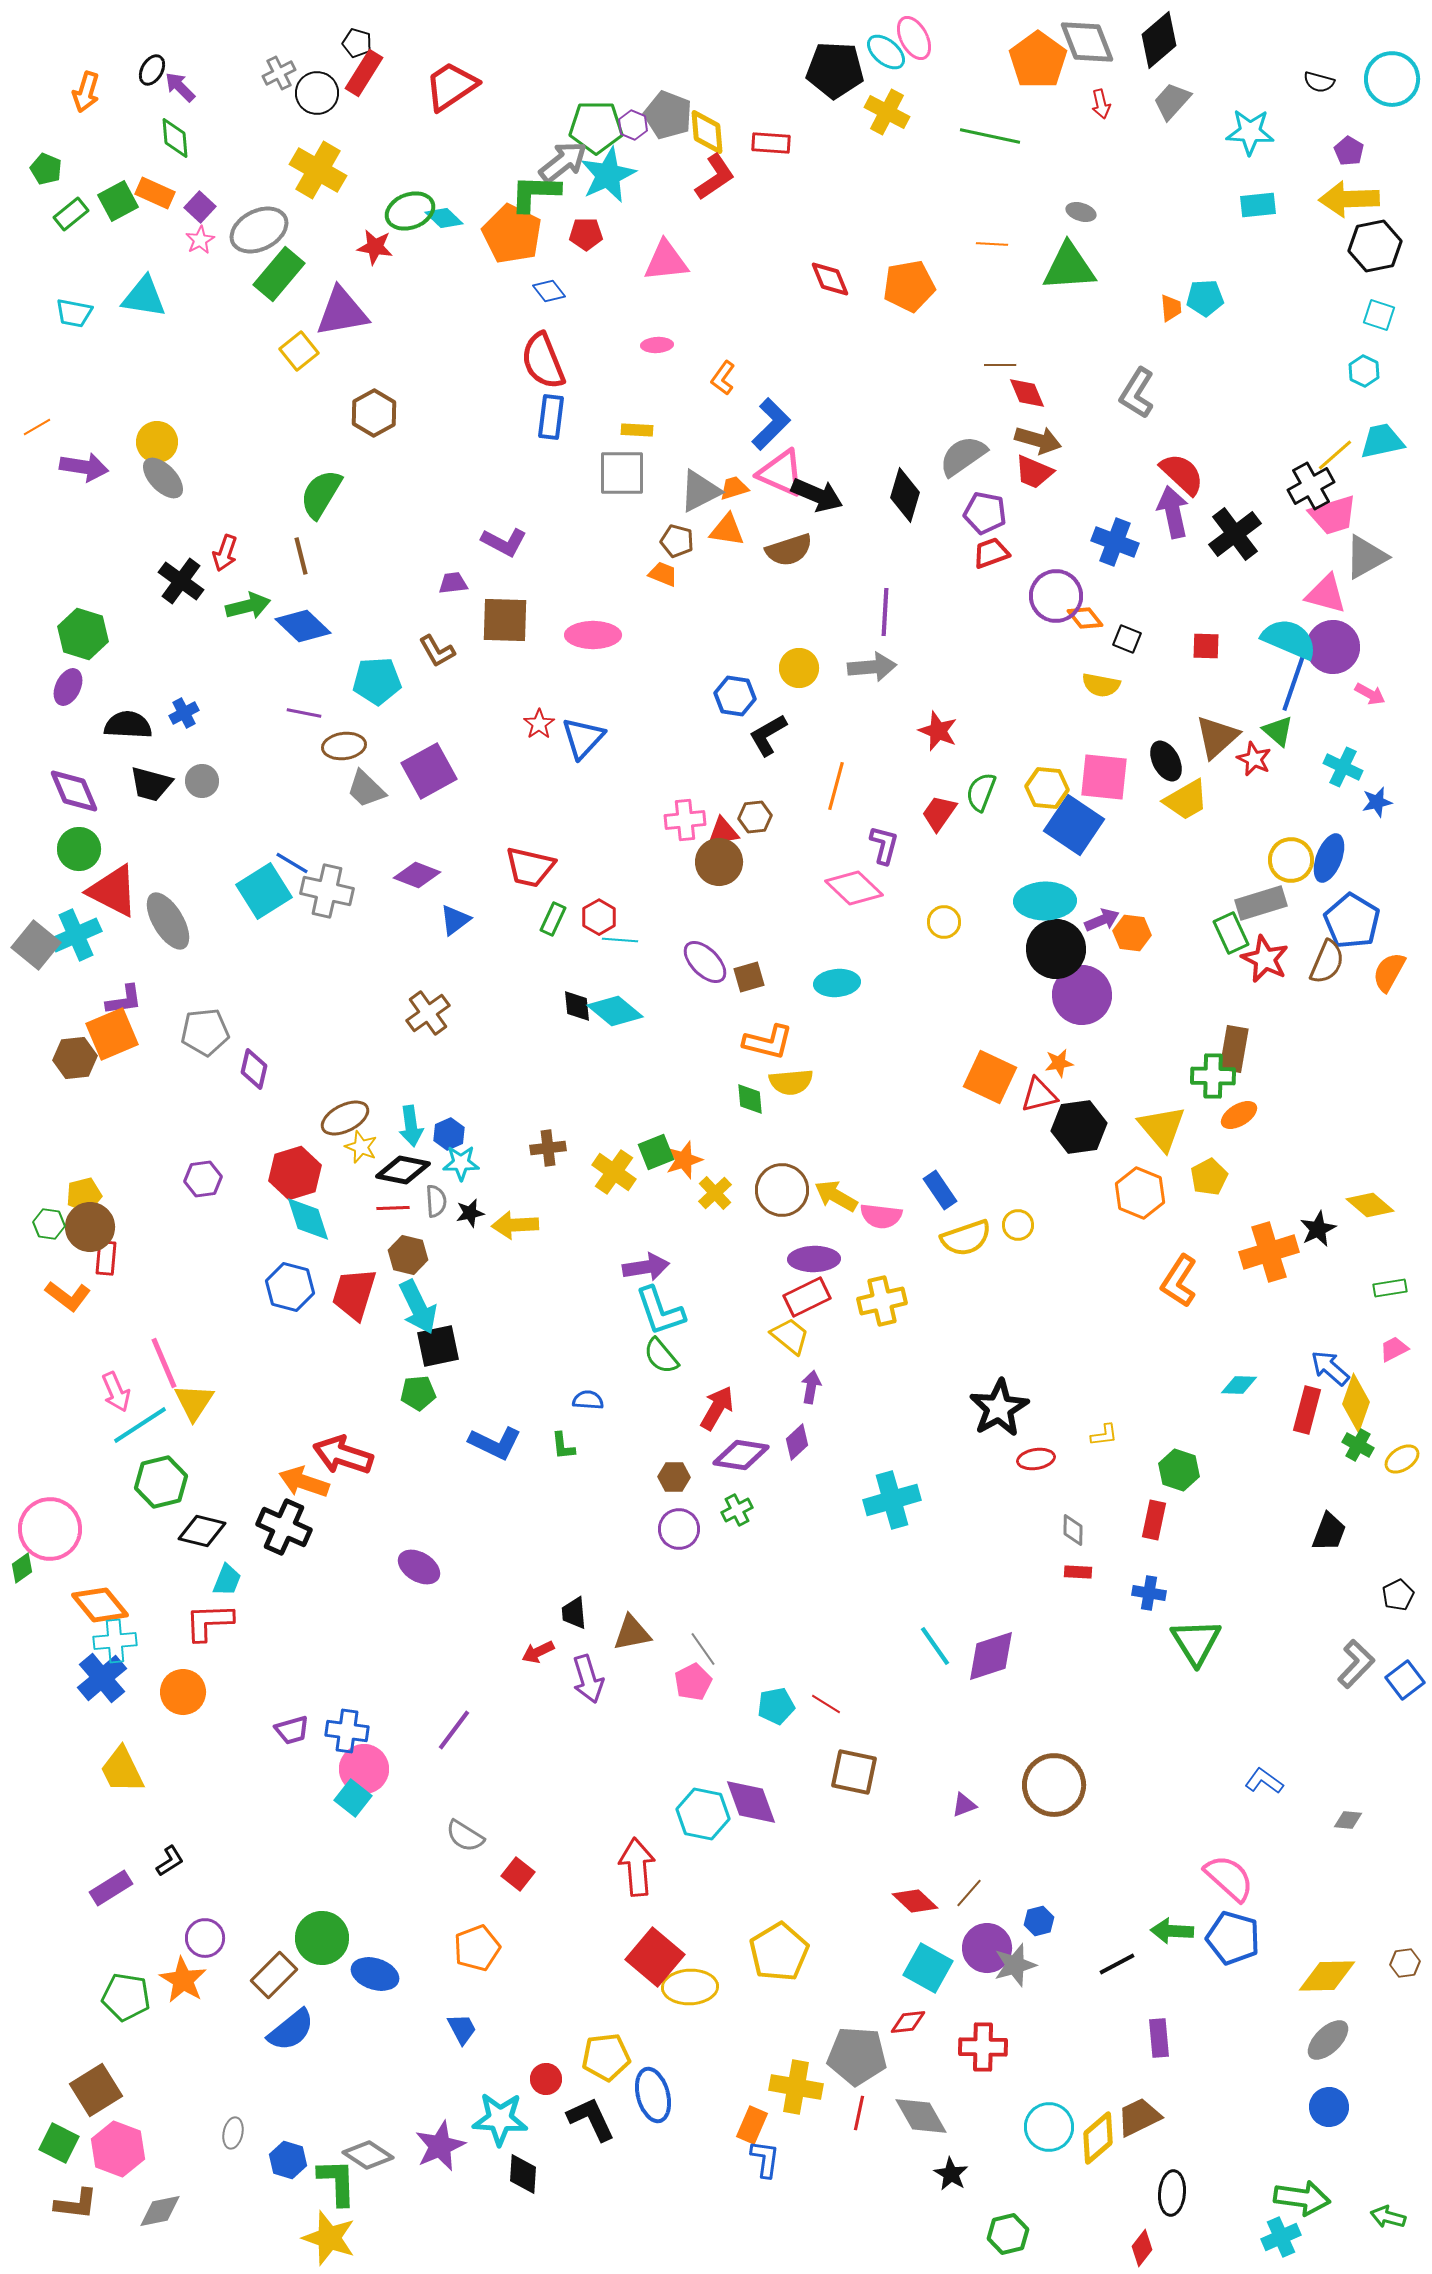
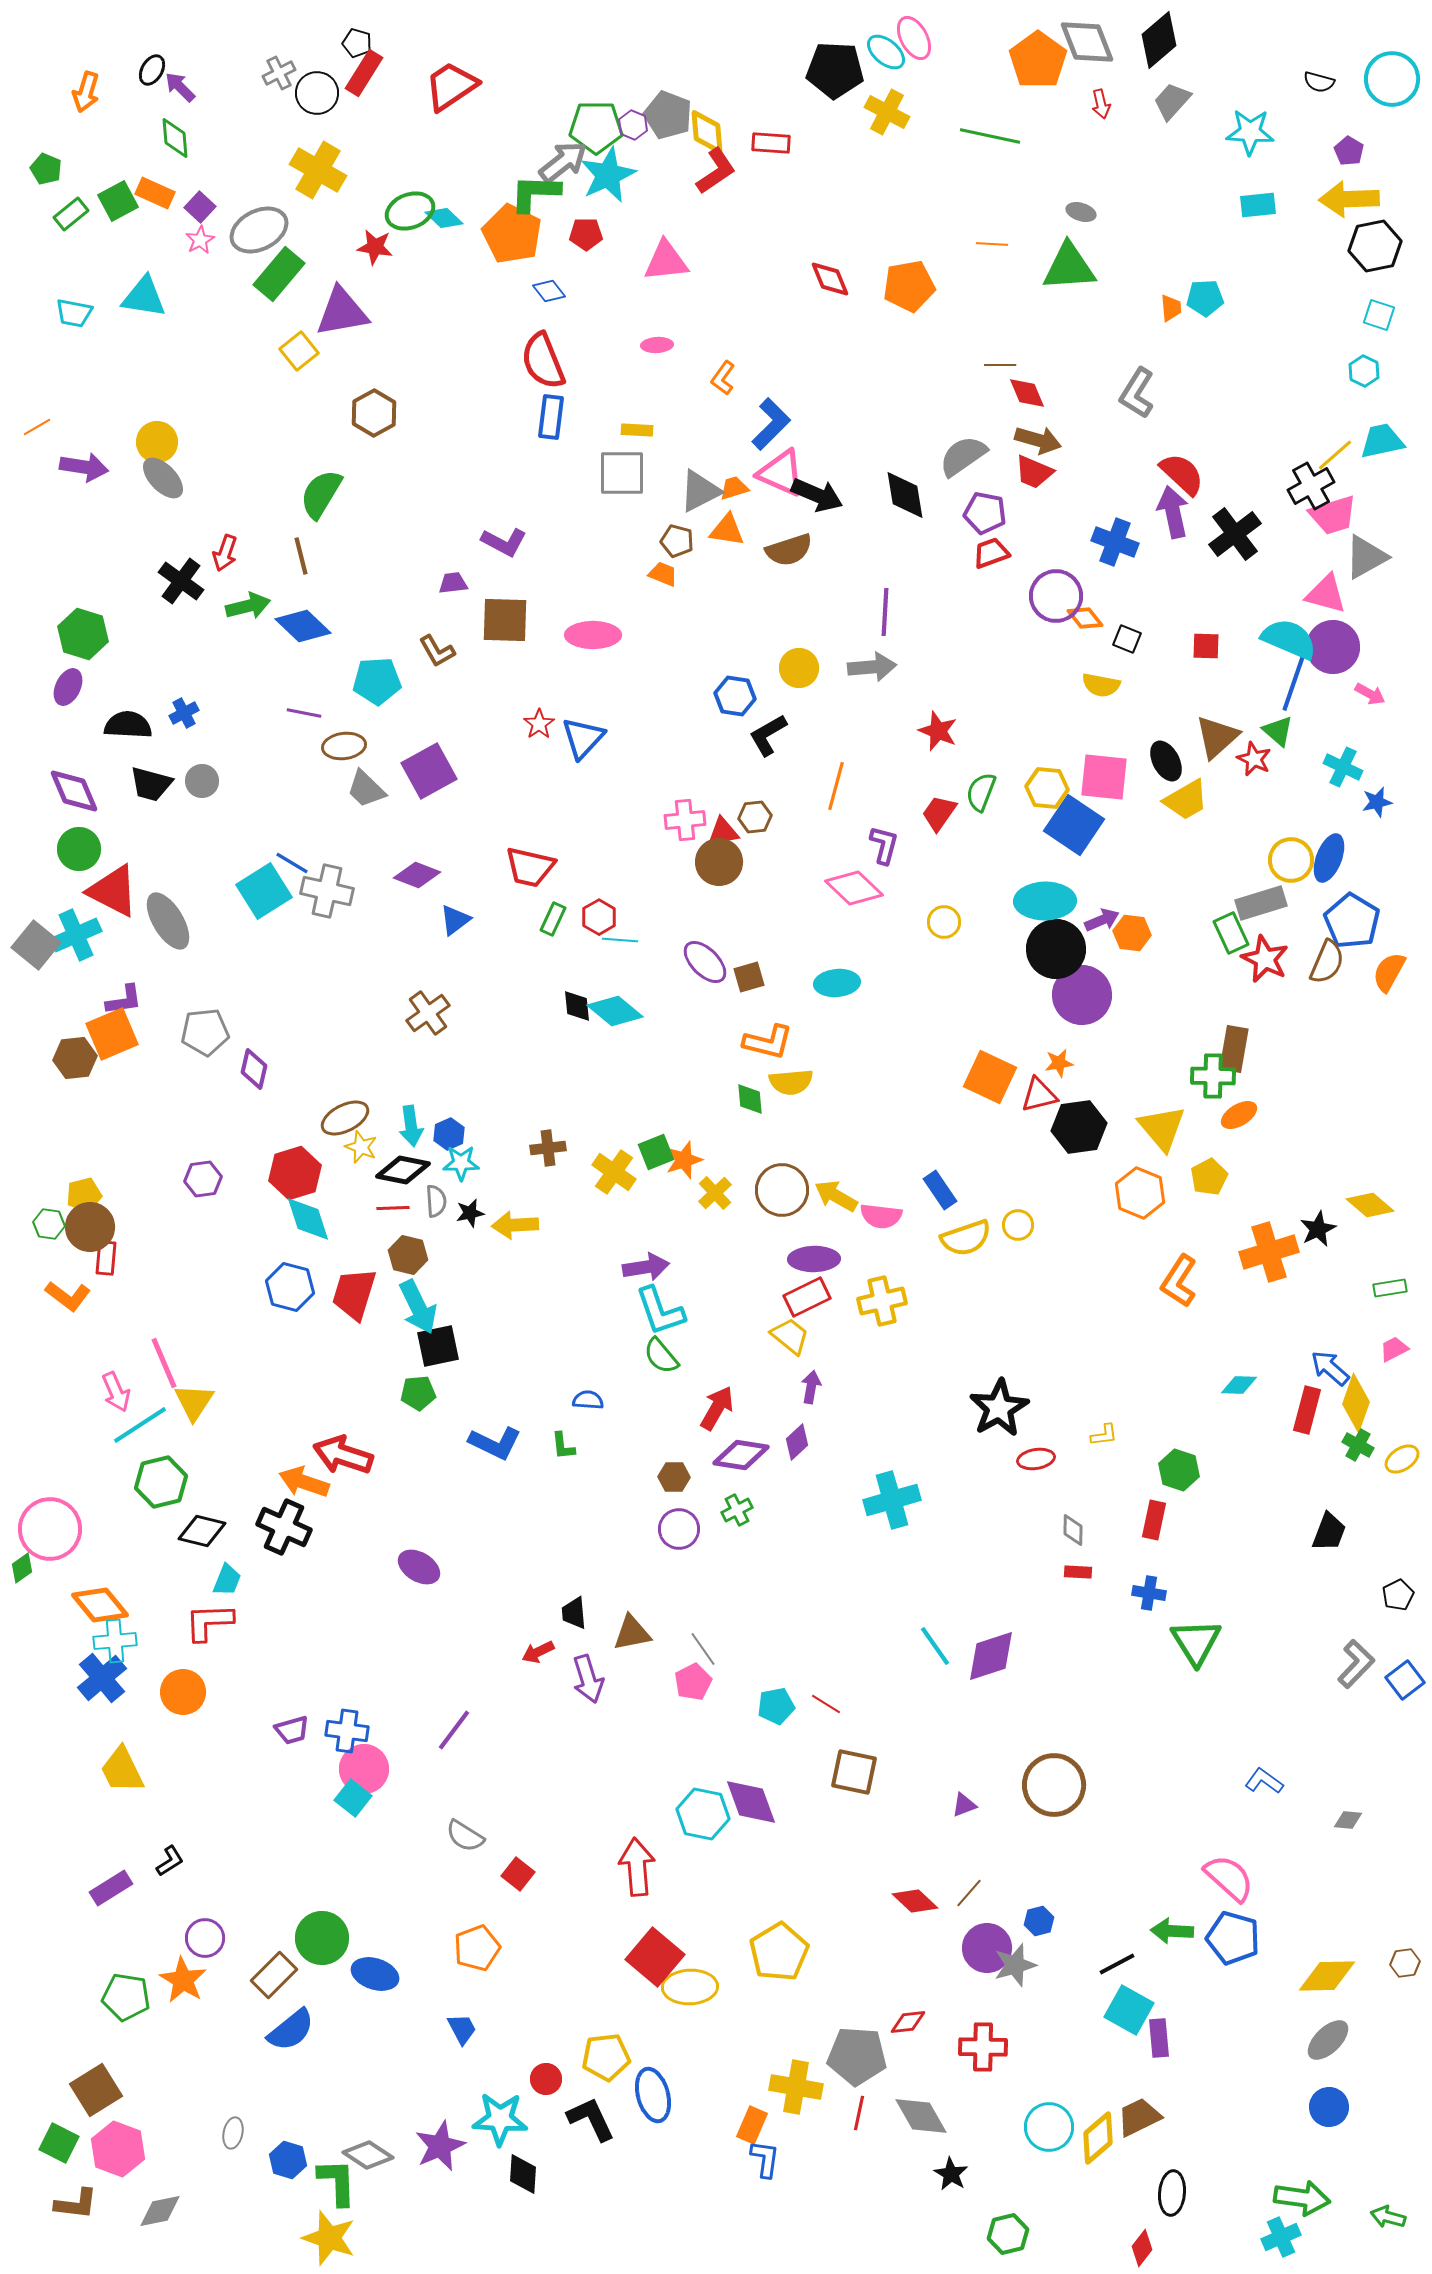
red L-shape at (715, 177): moved 1 px right, 6 px up
black diamond at (905, 495): rotated 26 degrees counterclockwise
cyan square at (928, 1968): moved 201 px right, 42 px down
